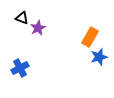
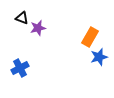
purple star: rotated 14 degrees clockwise
